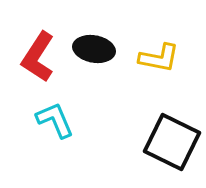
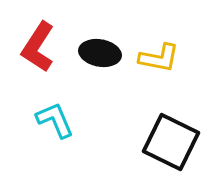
black ellipse: moved 6 px right, 4 px down
red L-shape: moved 10 px up
black square: moved 1 px left
